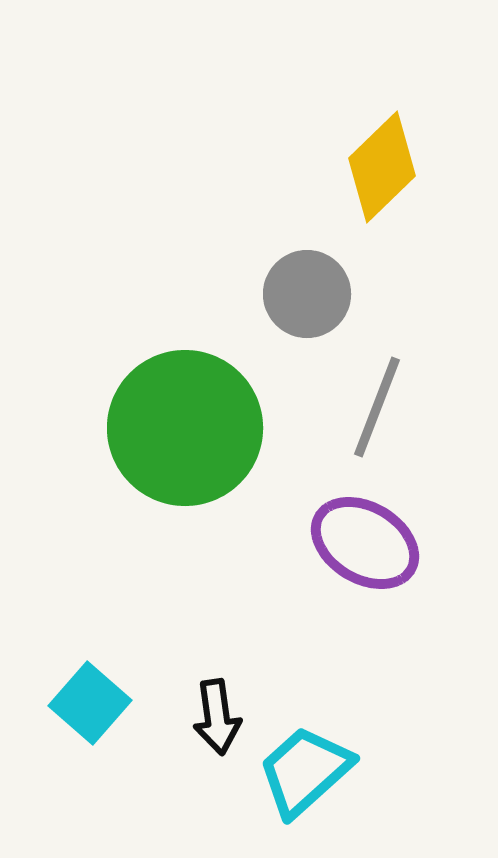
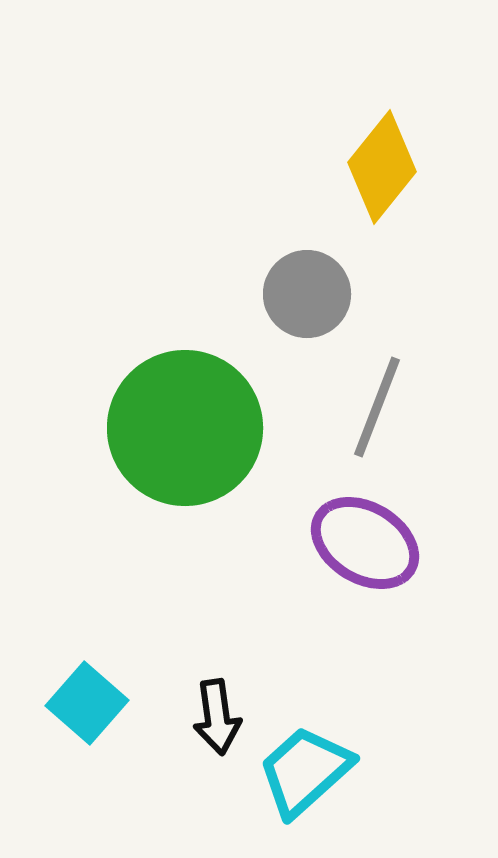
yellow diamond: rotated 7 degrees counterclockwise
cyan square: moved 3 px left
